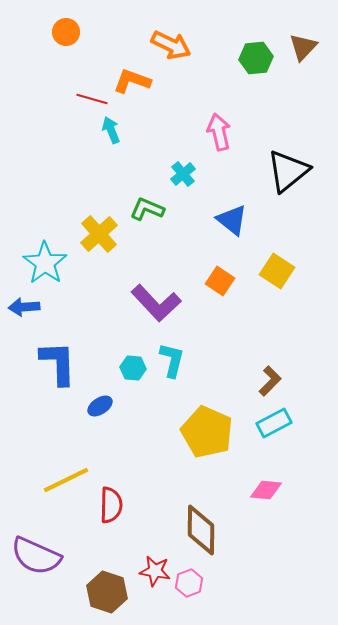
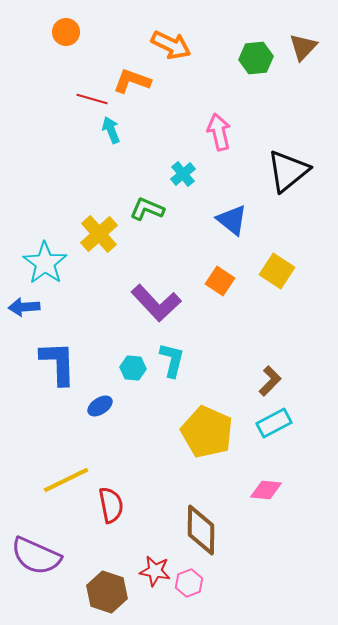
red semicircle: rotated 12 degrees counterclockwise
